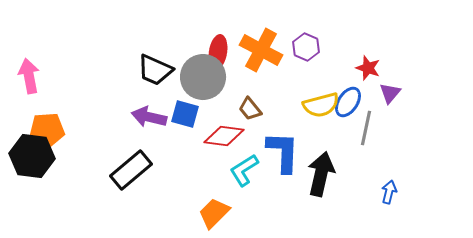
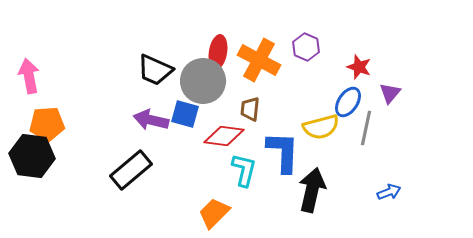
orange cross: moved 2 px left, 10 px down
red star: moved 9 px left, 1 px up
gray circle: moved 4 px down
yellow semicircle: moved 22 px down
brown trapezoid: rotated 45 degrees clockwise
purple arrow: moved 2 px right, 3 px down
orange pentagon: moved 6 px up
cyan L-shape: rotated 136 degrees clockwise
black arrow: moved 9 px left, 16 px down
blue arrow: rotated 55 degrees clockwise
